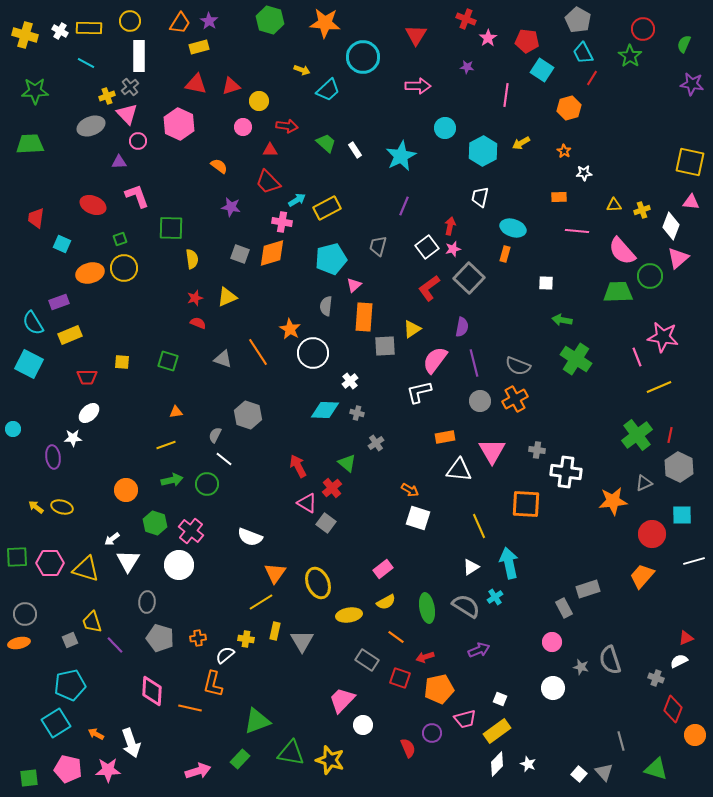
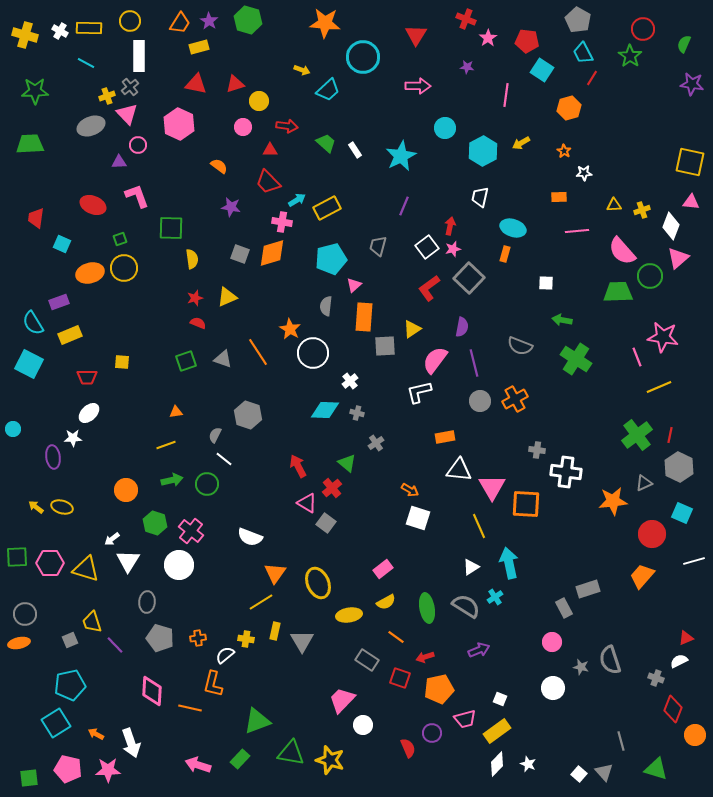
green hexagon at (270, 20): moved 22 px left
red triangle at (231, 86): moved 4 px right, 2 px up
pink circle at (138, 141): moved 4 px down
pink line at (577, 231): rotated 10 degrees counterclockwise
green square at (168, 361): moved 18 px right; rotated 35 degrees counterclockwise
gray semicircle at (518, 366): moved 2 px right, 20 px up
pink triangle at (492, 451): moved 36 px down
cyan square at (682, 515): moved 2 px up; rotated 25 degrees clockwise
pink arrow at (198, 771): moved 6 px up; rotated 145 degrees counterclockwise
